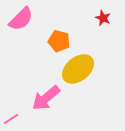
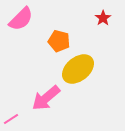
red star: rotated 14 degrees clockwise
